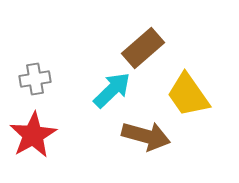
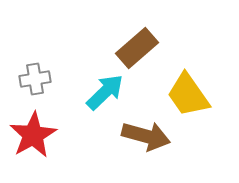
brown rectangle: moved 6 px left
cyan arrow: moved 7 px left, 2 px down
